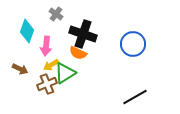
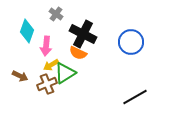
black cross: rotated 8 degrees clockwise
blue circle: moved 2 px left, 2 px up
brown arrow: moved 7 px down
